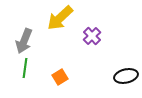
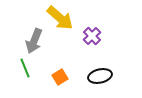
yellow arrow: rotated 96 degrees counterclockwise
gray arrow: moved 10 px right
green line: rotated 30 degrees counterclockwise
black ellipse: moved 26 px left
